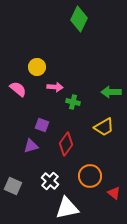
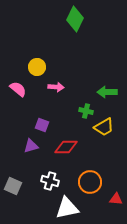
green diamond: moved 4 px left
pink arrow: moved 1 px right
green arrow: moved 4 px left
green cross: moved 13 px right, 9 px down
red diamond: moved 3 px down; rotated 55 degrees clockwise
orange circle: moved 6 px down
white cross: rotated 24 degrees counterclockwise
red triangle: moved 2 px right, 6 px down; rotated 32 degrees counterclockwise
